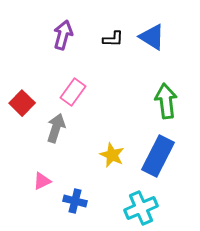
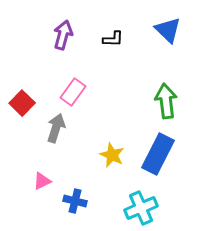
blue triangle: moved 16 px right, 7 px up; rotated 12 degrees clockwise
blue rectangle: moved 2 px up
